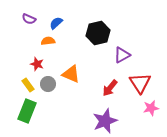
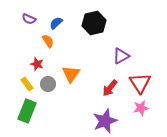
black hexagon: moved 4 px left, 10 px up
orange semicircle: rotated 64 degrees clockwise
purple triangle: moved 1 px left, 1 px down
orange triangle: rotated 42 degrees clockwise
yellow rectangle: moved 1 px left, 1 px up
pink star: moved 10 px left
